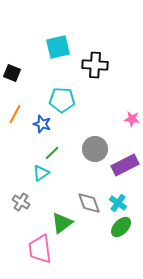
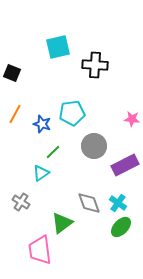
cyan pentagon: moved 10 px right, 13 px down; rotated 10 degrees counterclockwise
gray circle: moved 1 px left, 3 px up
green line: moved 1 px right, 1 px up
pink trapezoid: moved 1 px down
